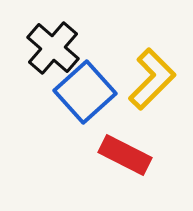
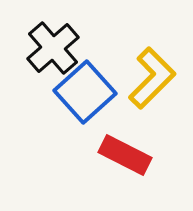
black cross: rotated 8 degrees clockwise
yellow L-shape: moved 1 px up
